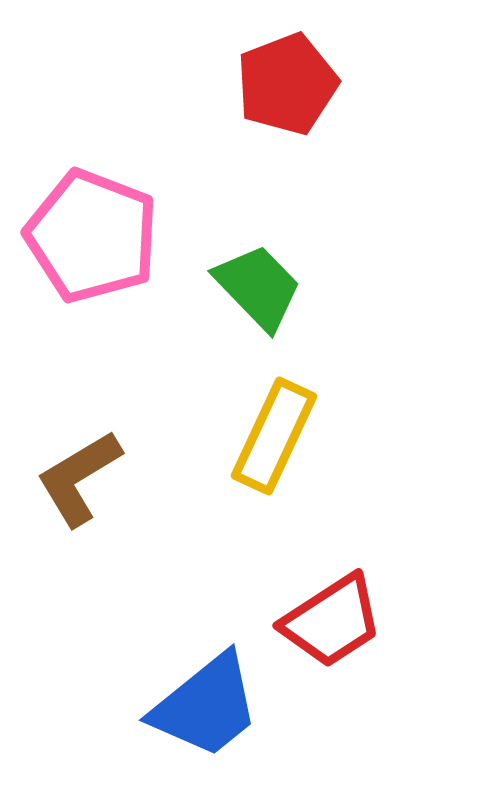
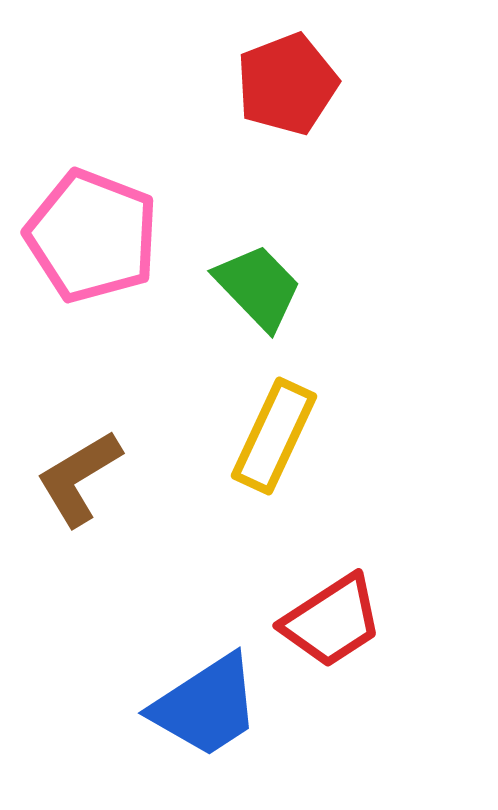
blue trapezoid: rotated 6 degrees clockwise
